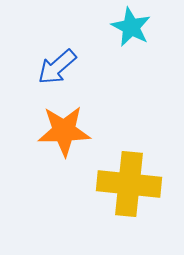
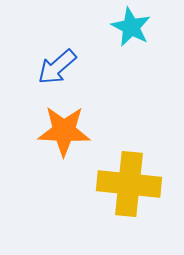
orange star: rotated 4 degrees clockwise
